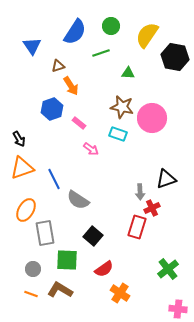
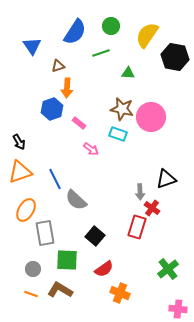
orange arrow: moved 4 px left, 2 px down; rotated 36 degrees clockwise
brown star: moved 2 px down
pink circle: moved 1 px left, 1 px up
black arrow: moved 3 px down
orange triangle: moved 2 px left, 4 px down
blue line: moved 1 px right
gray semicircle: moved 2 px left; rotated 10 degrees clockwise
red cross: rotated 28 degrees counterclockwise
black square: moved 2 px right
orange cross: rotated 12 degrees counterclockwise
